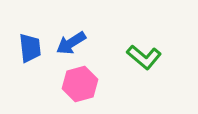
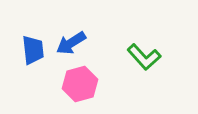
blue trapezoid: moved 3 px right, 2 px down
green L-shape: rotated 8 degrees clockwise
